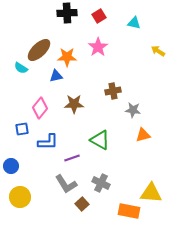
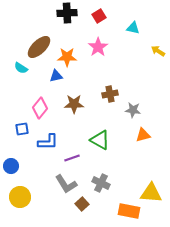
cyan triangle: moved 1 px left, 5 px down
brown ellipse: moved 3 px up
brown cross: moved 3 px left, 3 px down
